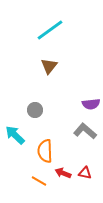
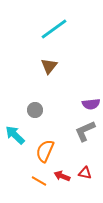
cyan line: moved 4 px right, 1 px up
gray L-shape: rotated 65 degrees counterclockwise
orange semicircle: rotated 25 degrees clockwise
red arrow: moved 1 px left, 3 px down
